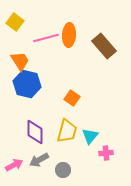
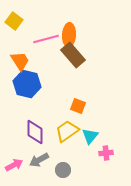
yellow square: moved 1 px left, 1 px up
pink line: moved 1 px down
brown rectangle: moved 31 px left, 9 px down
orange square: moved 6 px right, 8 px down; rotated 14 degrees counterclockwise
yellow trapezoid: rotated 140 degrees counterclockwise
